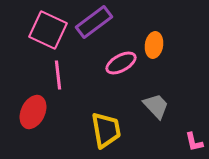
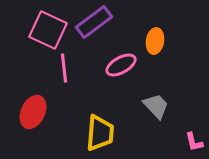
orange ellipse: moved 1 px right, 4 px up
pink ellipse: moved 2 px down
pink line: moved 6 px right, 7 px up
yellow trapezoid: moved 6 px left, 3 px down; rotated 15 degrees clockwise
